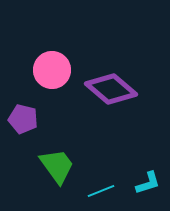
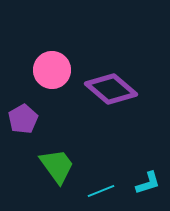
purple pentagon: rotated 28 degrees clockwise
